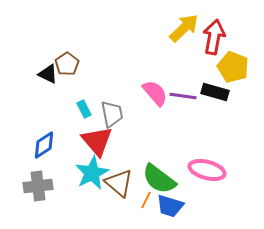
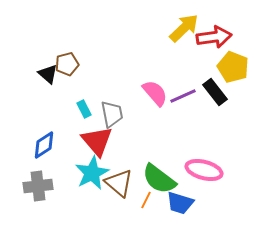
red arrow: rotated 72 degrees clockwise
brown pentagon: rotated 20 degrees clockwise
black triangle: rotated 15 degrees clockwise
black rectangle: rotated 36 degrees clockwise
purple line: rotated 32 degrees counterclockwise
pink ellipse: moved 3 px left
blue trapezoid: moved 10 px right, 3 px up
